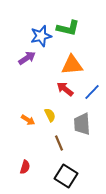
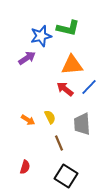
blue line: moved 3 px left, 5 px up
yellow semicircle: moved 2 px down
